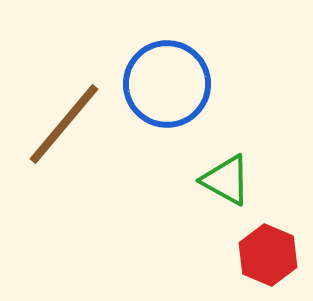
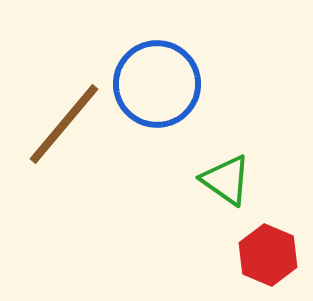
blue circle: moved 10 px left
green triangle: rotated 6 degrees clockwise
